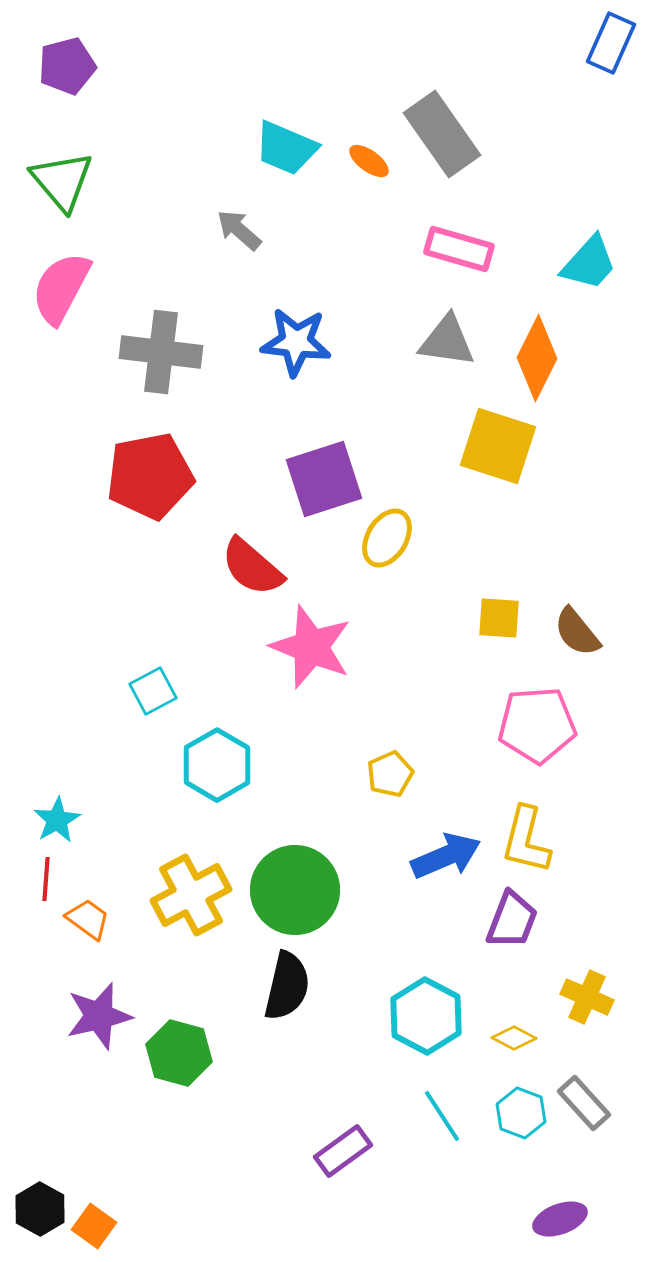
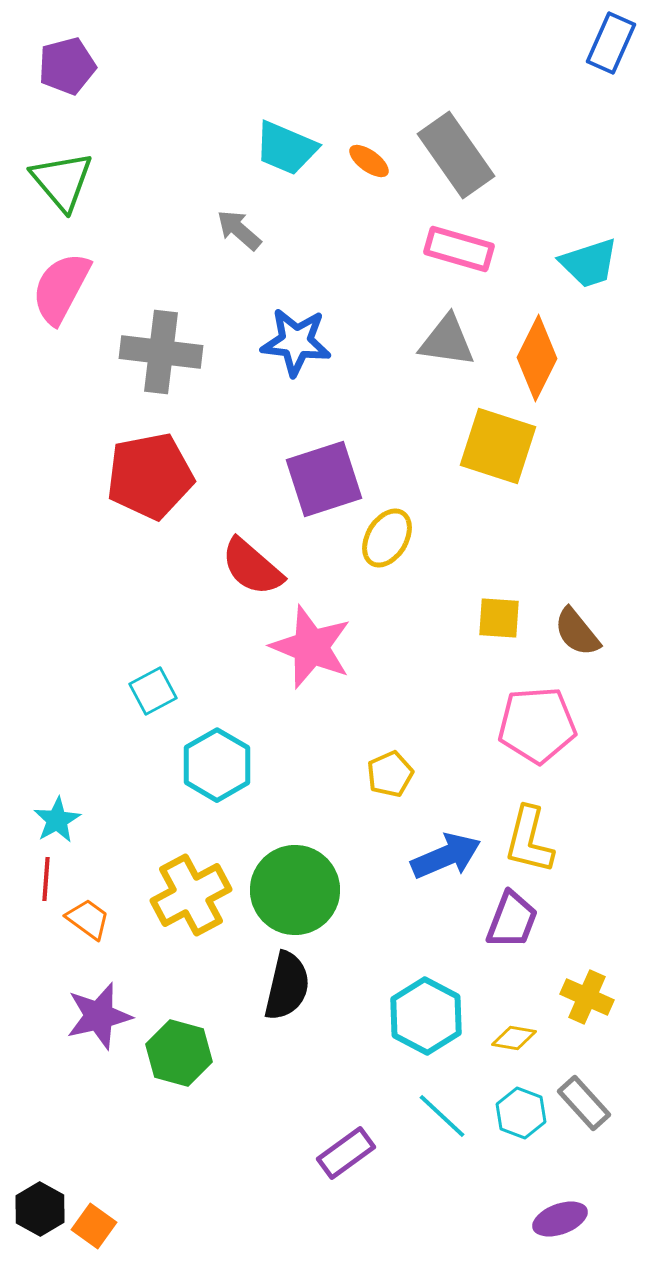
gray rectangle at (442, 134): moved 14 px right, 21 px down
cyan trapezoid at (589, 263): rotated 30 degrees clockwise
yellow L-shape at (526, 840): moved 3 px right
yellow diamond at (514, 1038): rotated 18 degrees counterclockwise
cyan line at (442, 1116): rotated 14 degrees counterclockwise
purple rectangle at (343, 1151): moved 3 px right, 2 px down
